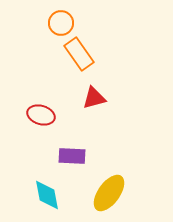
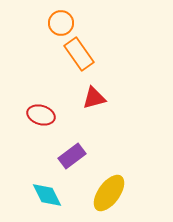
purple rectangle: rotated 40 degrees counterclockwise
cyan diamond: rotated 16 degrees counterclockwise
